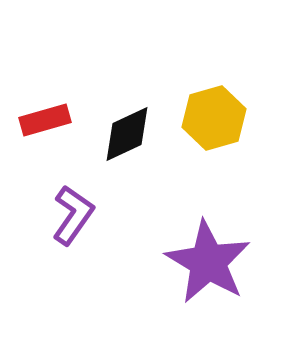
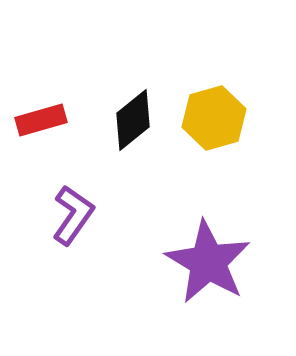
red rectangle: moved 4 px left
black diamond: moved 6 px right, 14 px up; rotated 14 degrees counterclockwise
